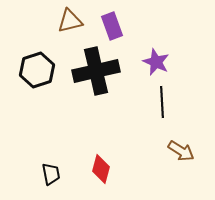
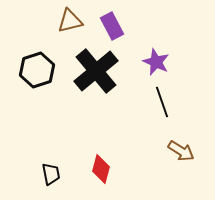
purple rectangle: rotated 8 degrees counterclockwise
black cross: rotated 27 degrees counterclockwise
black line: rotated 16 degrees counterclockwise
